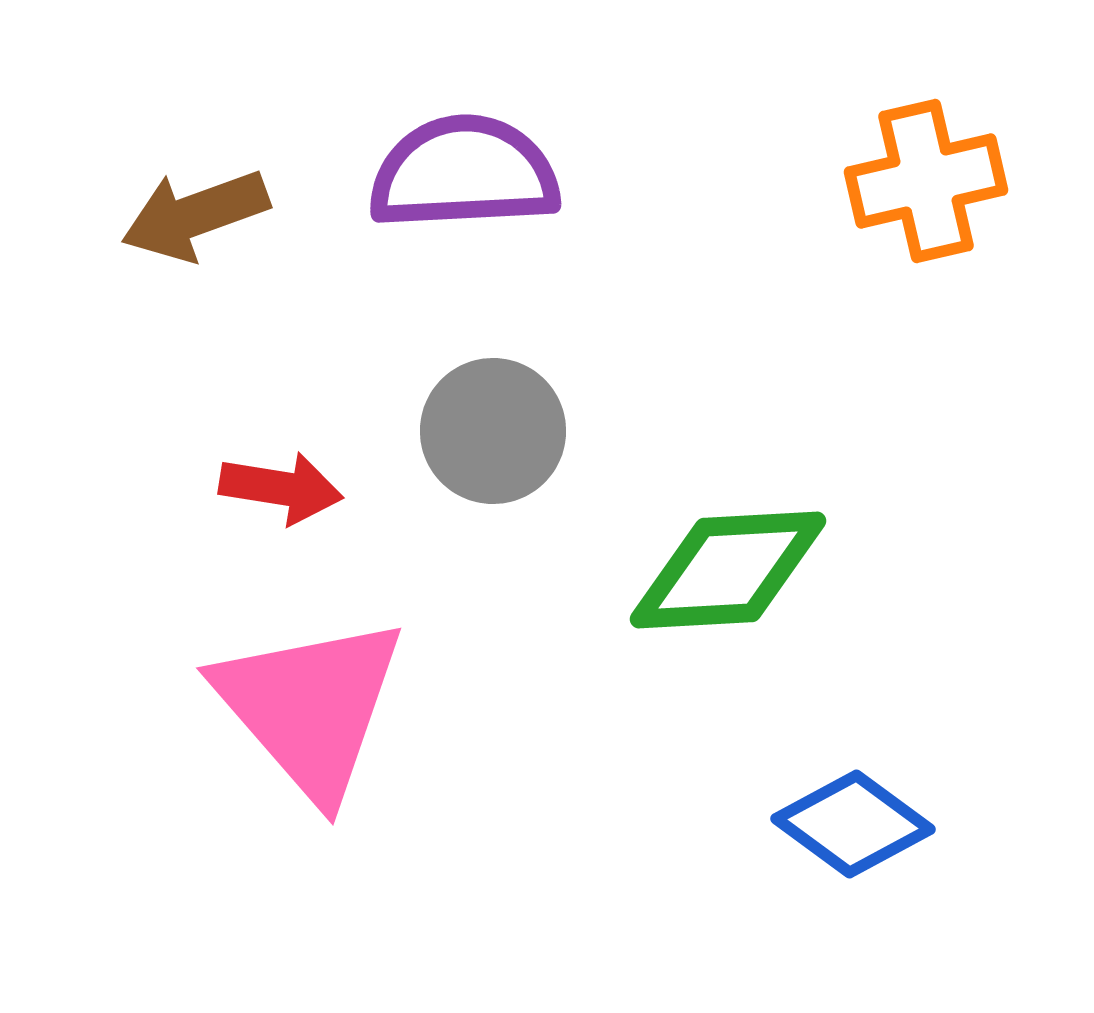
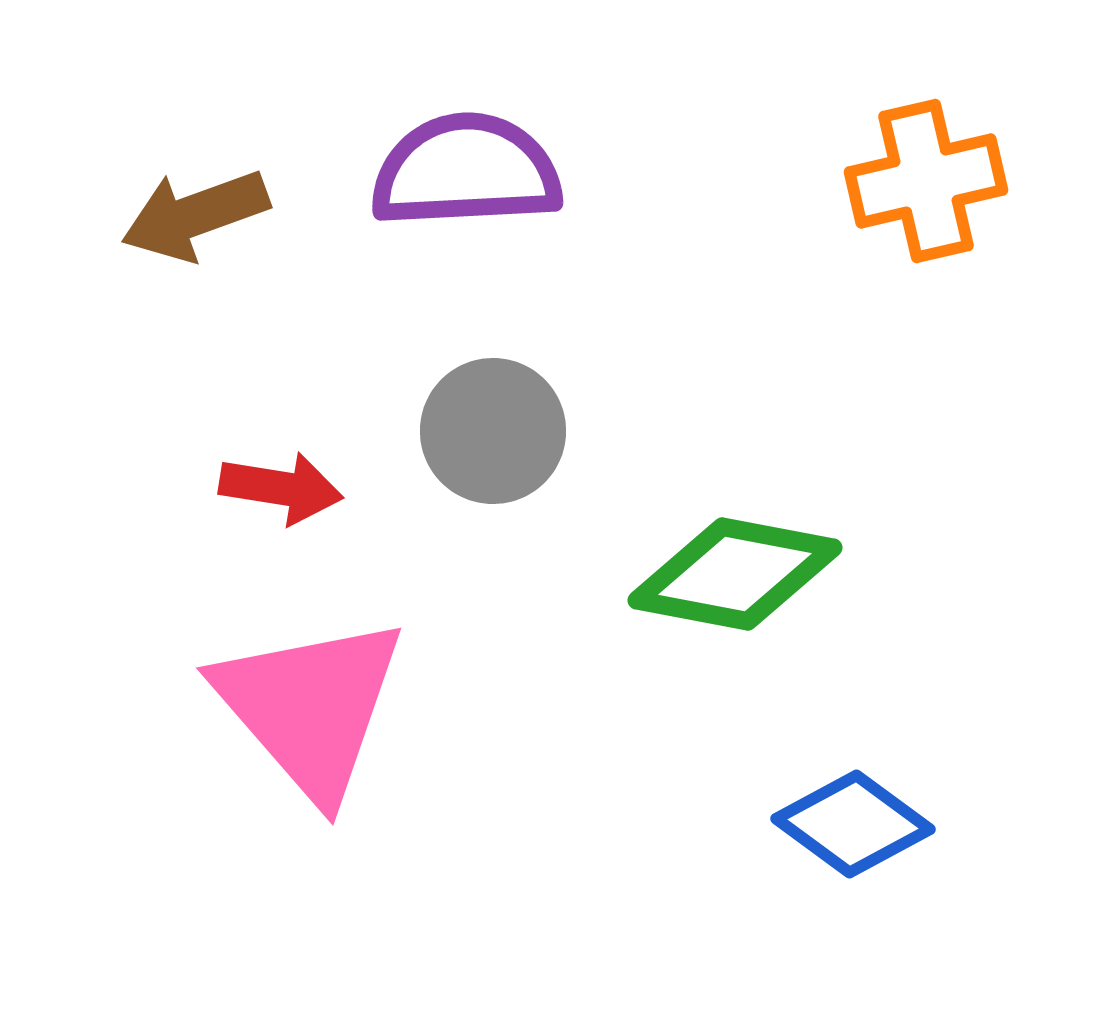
purple semicircle: moved 2 px right, 2 px up
green diamond: moved 7 px right, 4 px down; rotated 14 degrees clockwise
